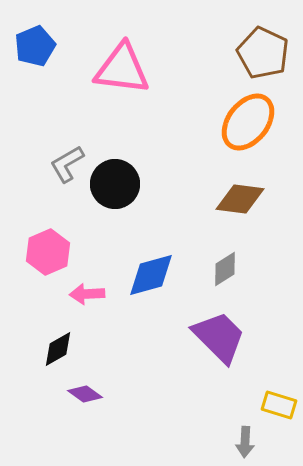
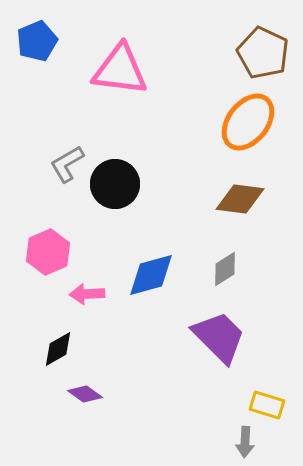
blue pentagon: moved 2 px right, 5 px up
pink triangle: moved 2 px left, 1 px down
yellow rectangle: moved 12 px left
